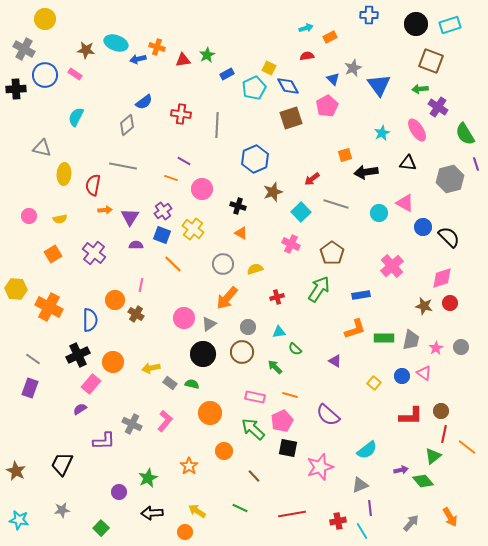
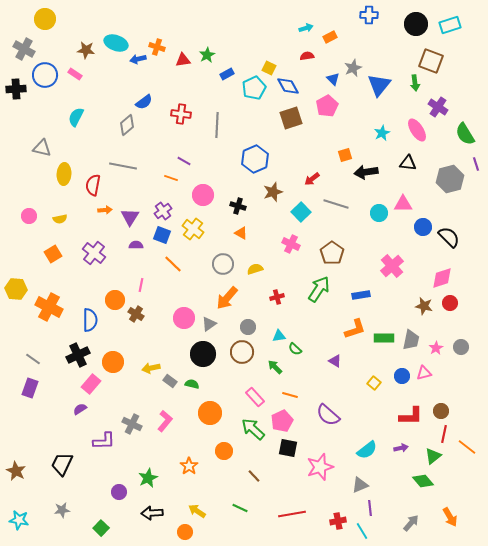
blue triangle at (379, 85): rotated 15 degrees clockwise
green arrow at (420, 89): moved 5 px left, 6 px up; rotated 91 degrees counterclockwise
pink circle at (202, 189): moved 1 px right, 6 px down
pink triangle at (405, 203): moved 2 px left, 1 px down; rotated 30 degrees counterclockwise
cyan triangle at (279, 332): moved 4 px down
pink triangle at (424, 373): rotated 49 degrees counterclockwise
gray rectangle at (170, 383): moved 2 px up
pink rectangle at (255, 397): rotated 36 degrees clockwise
purple arrow at (401, 470): moved 22 px up
